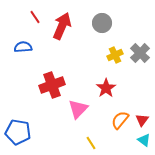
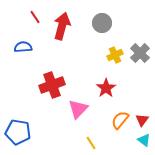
red arrow: rotated 8 degrees counterclockwise
